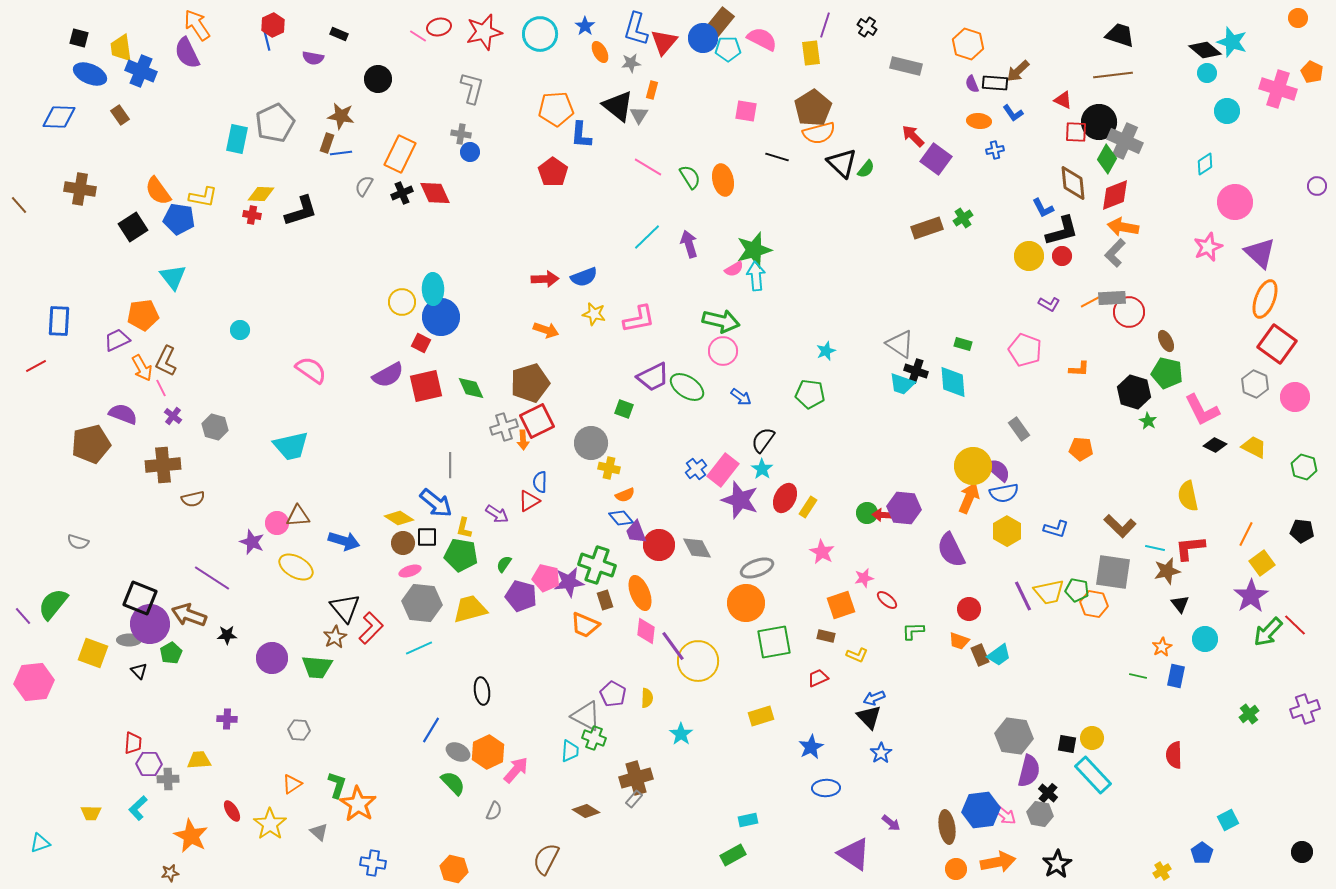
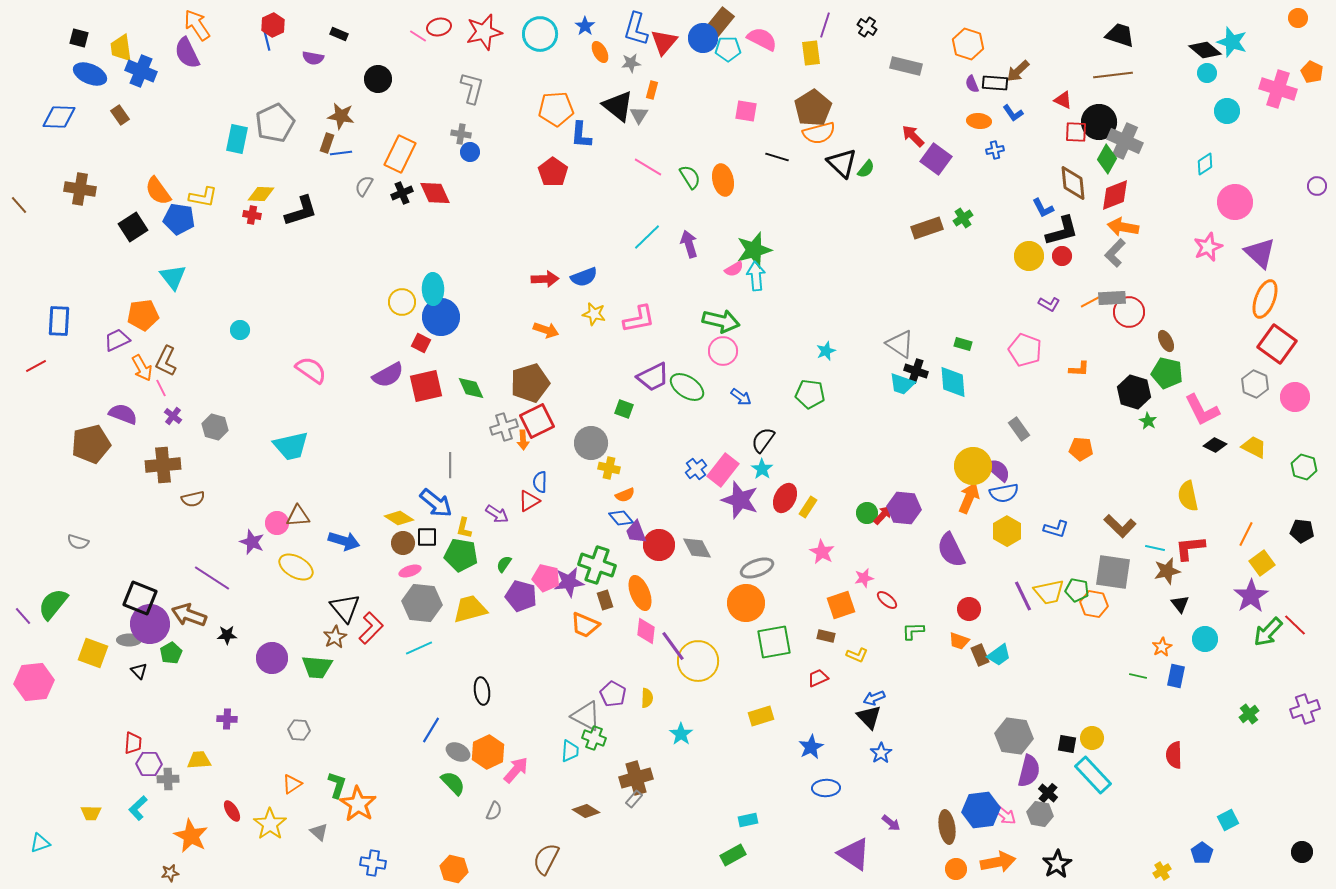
red arrow at (883, 515): rotated 130 degrees clockwise
